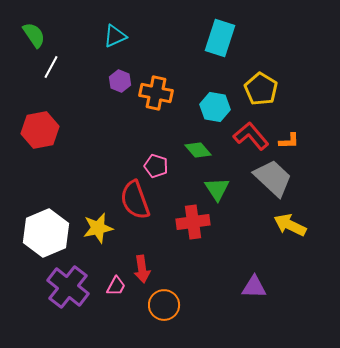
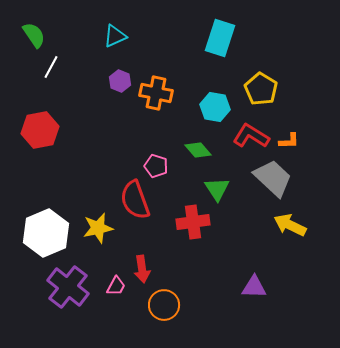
red L-shape: rotated 18 degrees counterclockwise
